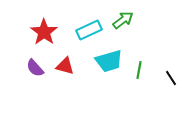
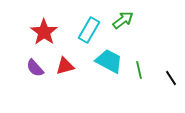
cyan rectangle: rotated 35 degrees counterclockwise
cyan trapezoid: rotated 136 degrees counterclockwise
red triangle: rotated 30 degrees counterclockwise
green line: rotated 24 degrees counterclockwise
